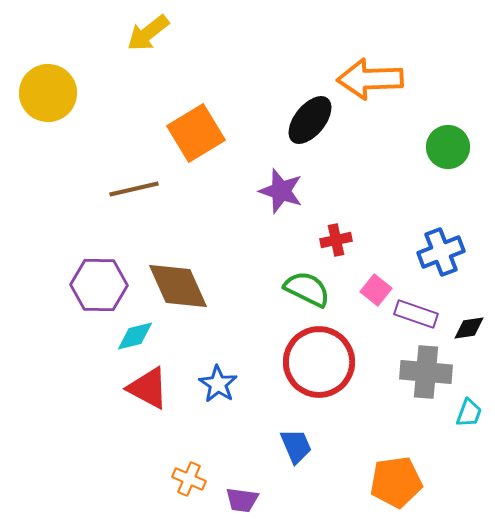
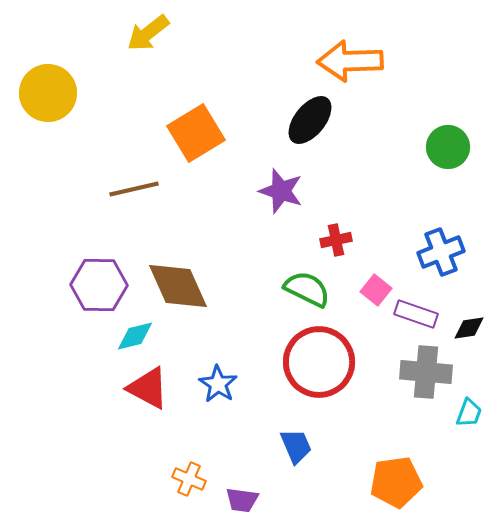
orange arrow: moved 20 px left, 18 px up
